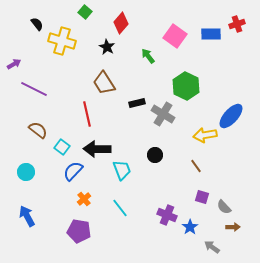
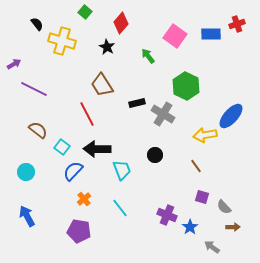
brown trapezoid: moved 2 px left, 2 px down
red line: rotated 15 degrees counterclockwise
